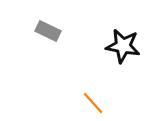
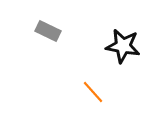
orange line: moved 11 px up
